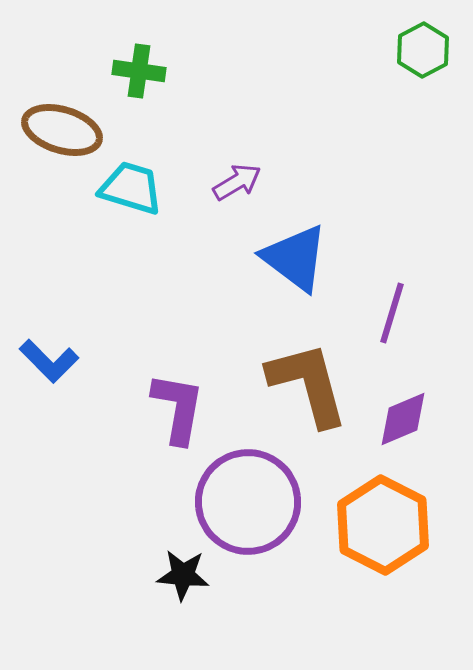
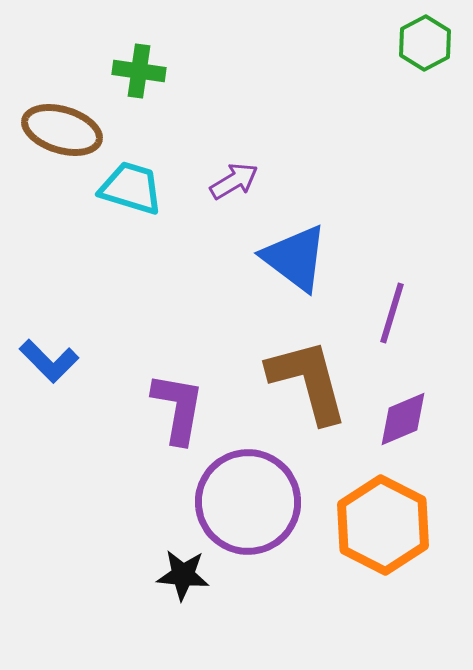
green hexagon: moved 2 px right, 7 px up
purple arrow: moved 3 px left, 1 px up
brown L-shape: moved 3 px up
